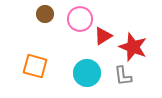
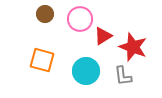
orange square: moved 7 px right, 6 px up
cyan circle: moved 1 px left, 2 px up
